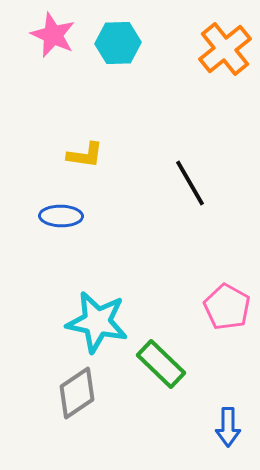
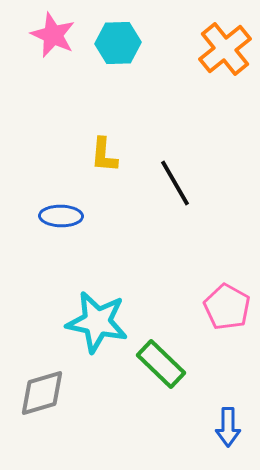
yellow L-shape: moved 19 px right; rotated 87 degrees clockwise
black line: moved 15 px left
gray diamond: moved 35 px left; rotated 18 degrees clockwise
